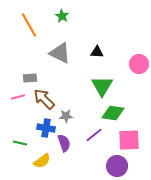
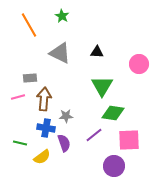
brown arrow: rotated 50 degrees clockwise
yellow semicircle: moved 4 px up
purple circle: moved 3 px left
